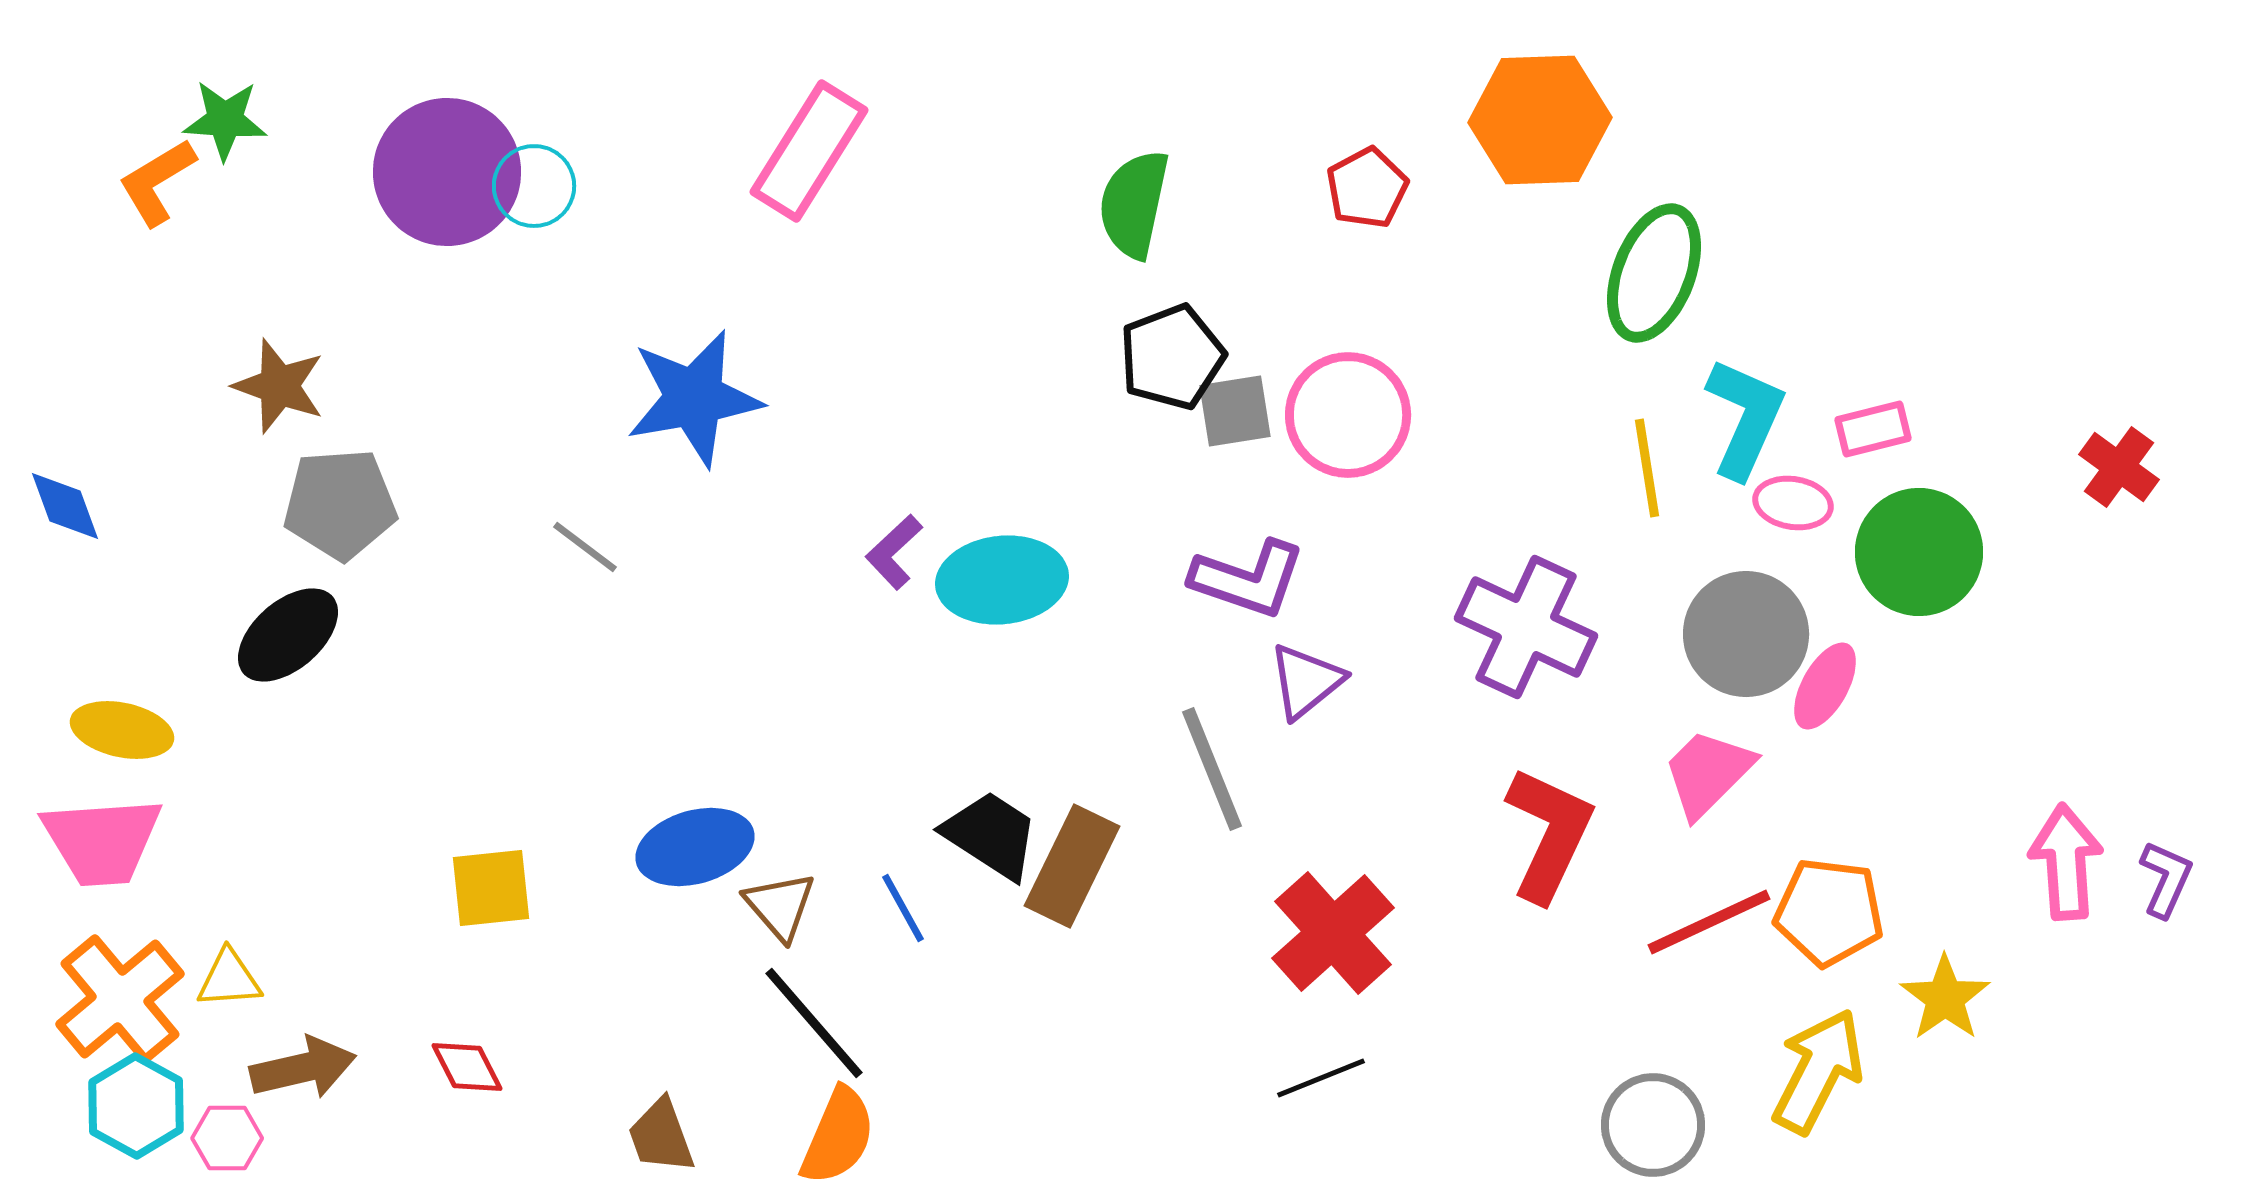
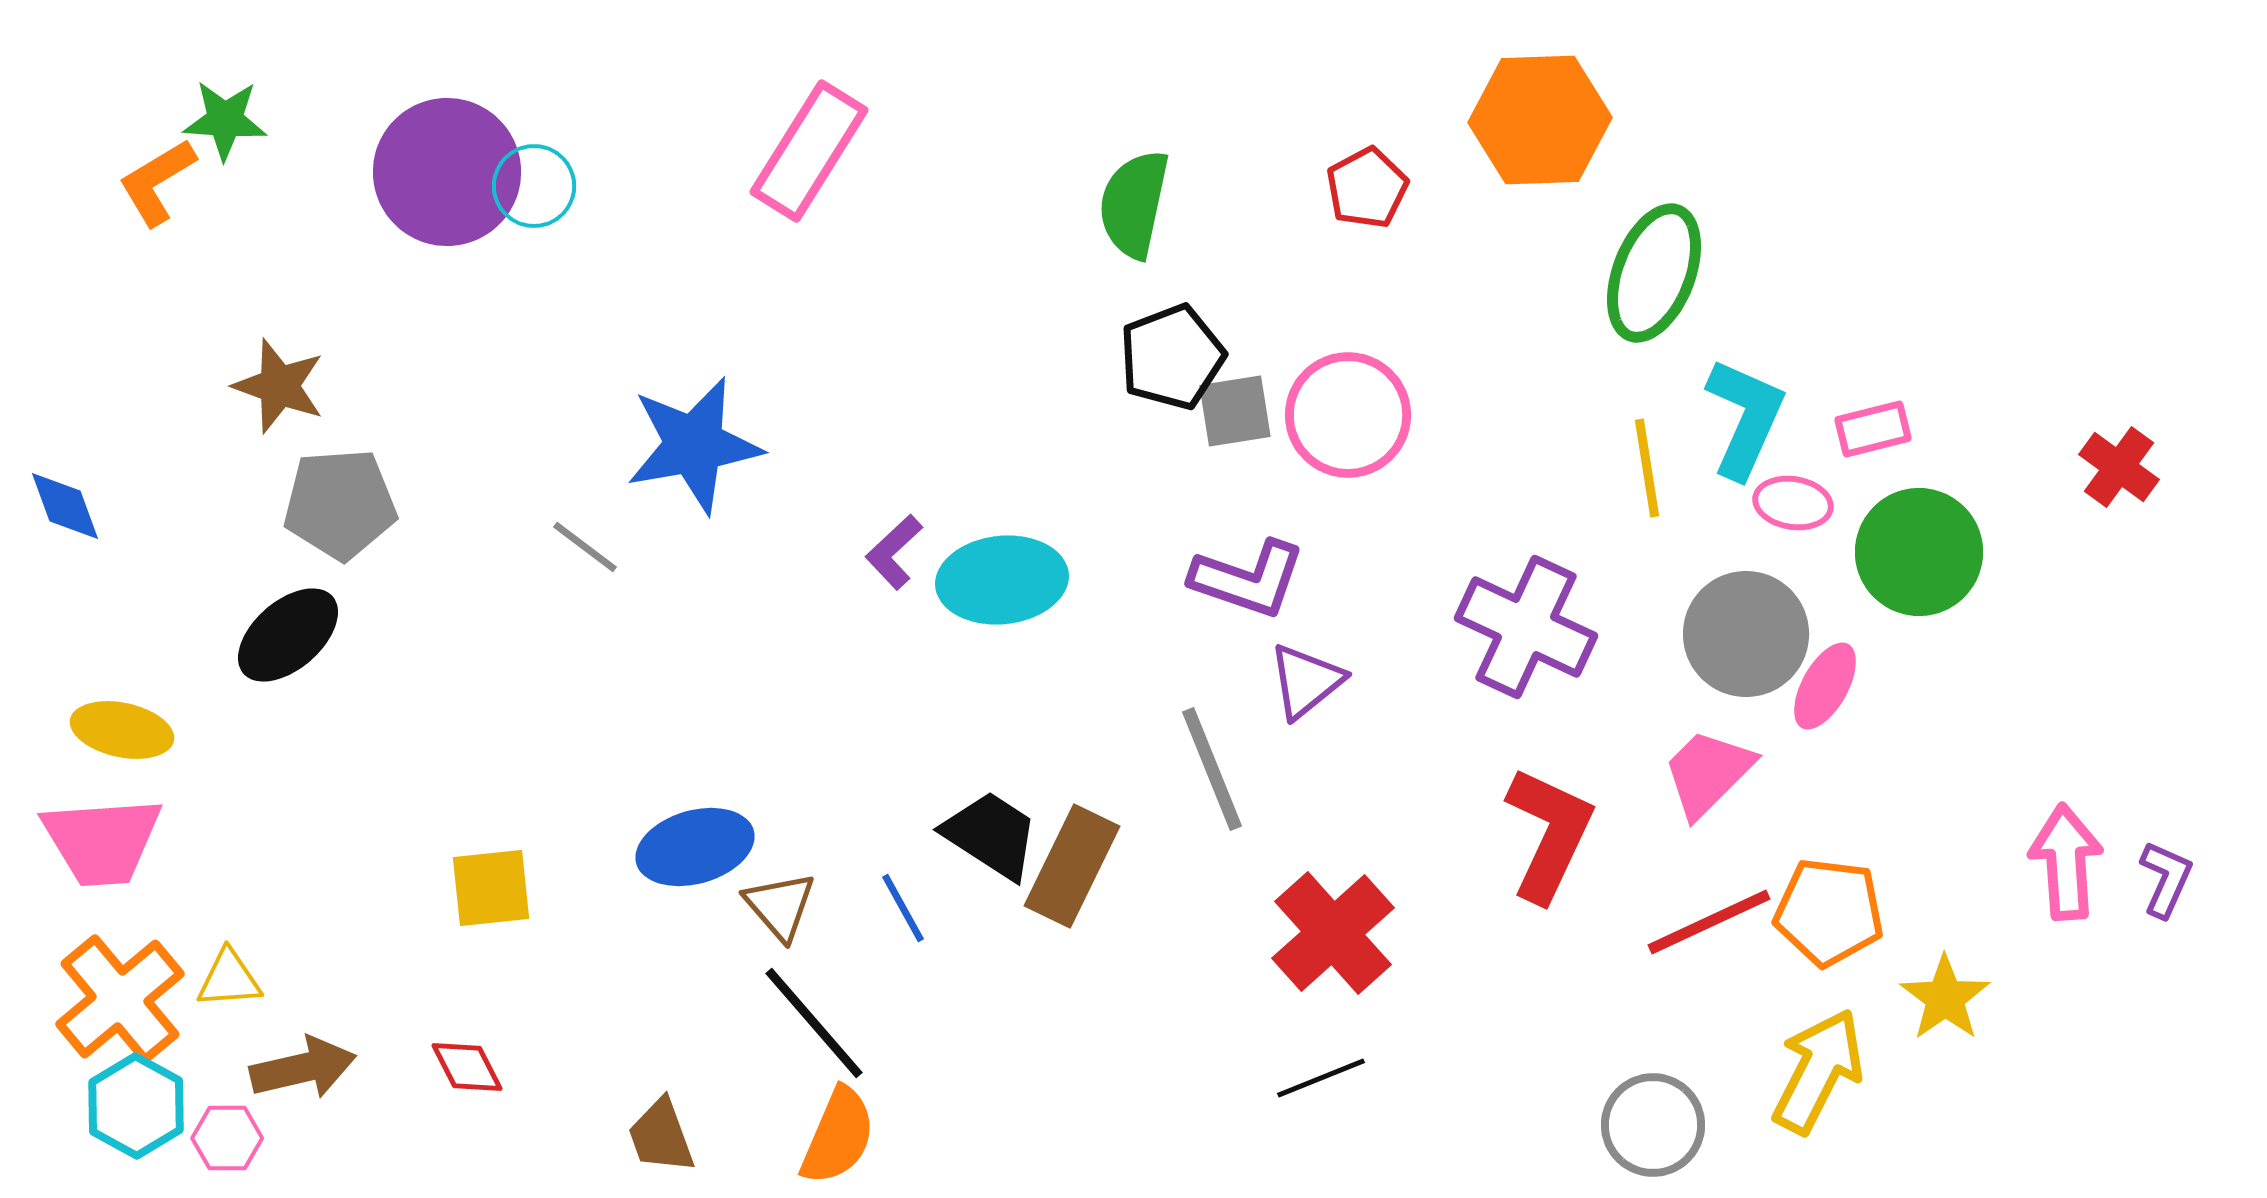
blue star at (694, 398): moved 47 px down
